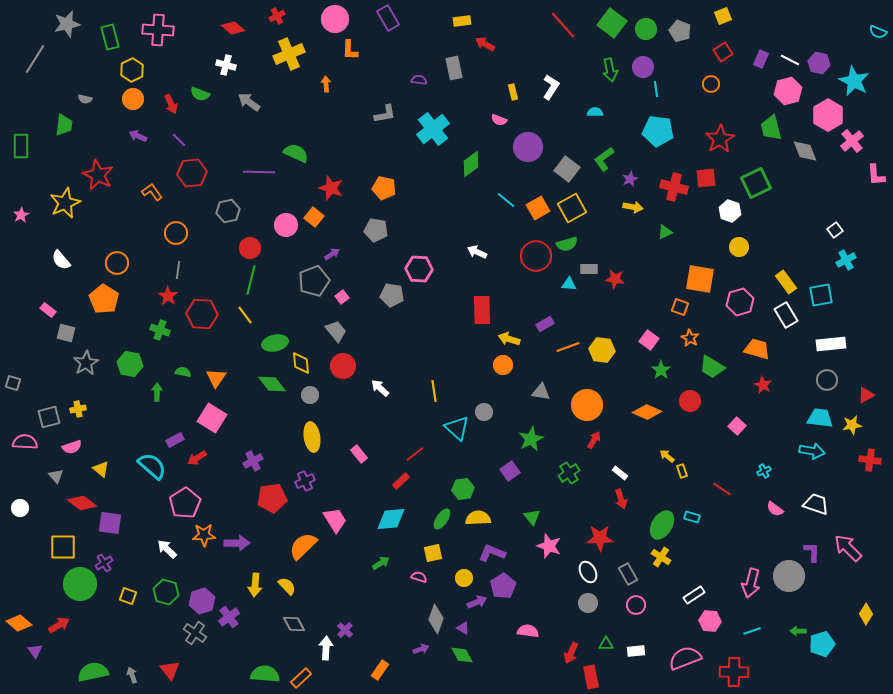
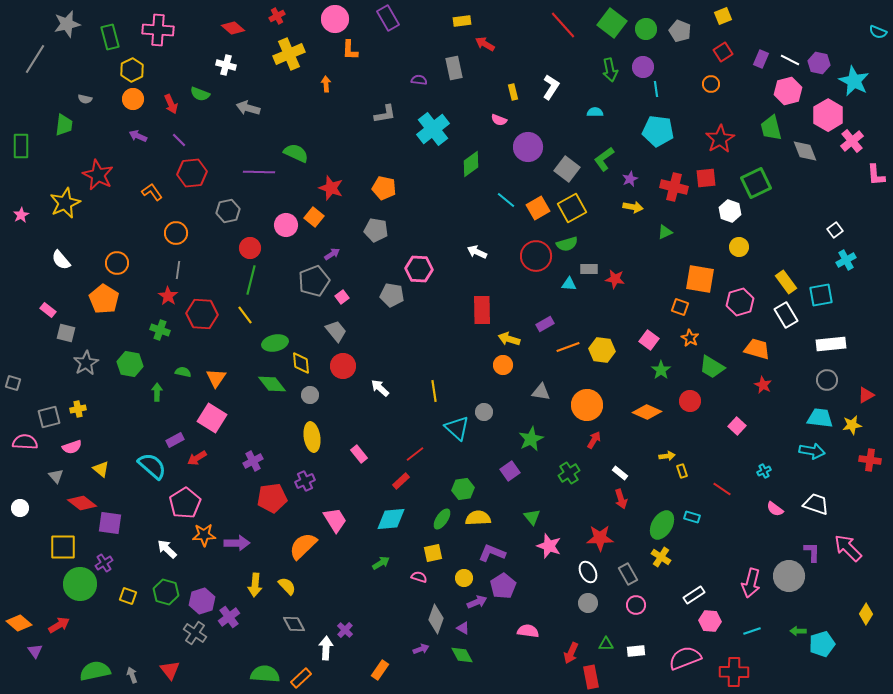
gray arrow at (249, 102): moved 1 px left, 6 px down; rotated 20 degrees counterclockwise
yellow arrow at (667, 456): rotated 133 degrees clockwise
green semicircle at (93, 672): moved 2 px right, 1 px up
